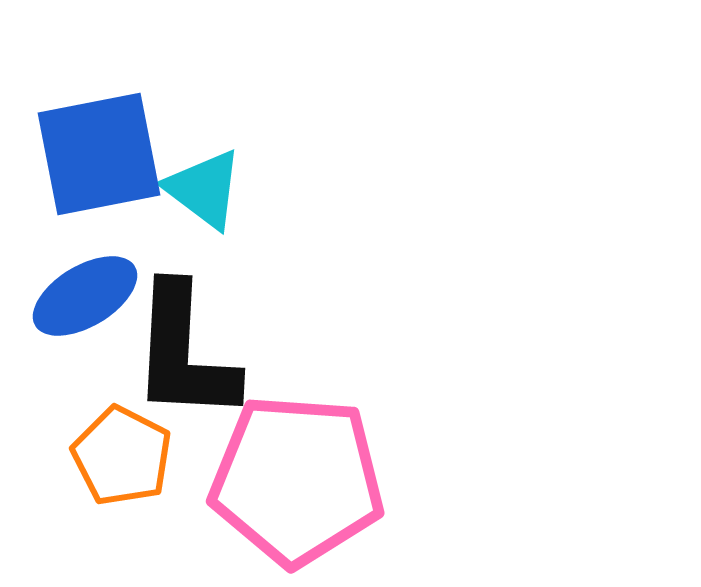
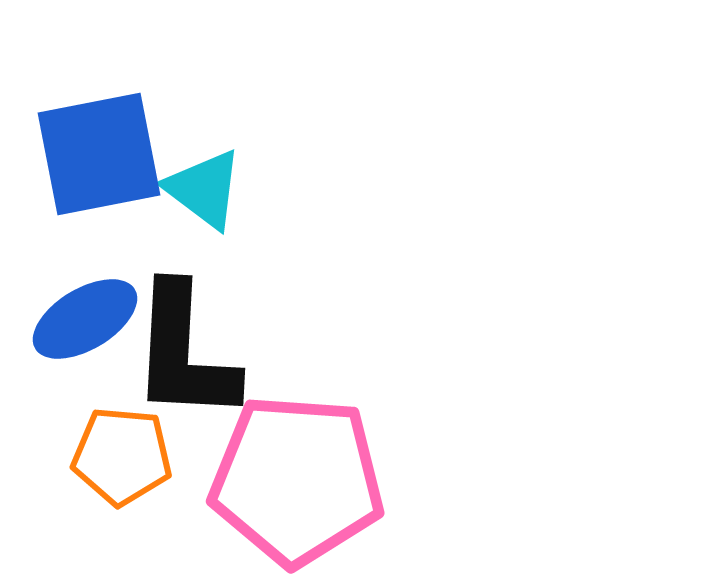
blue ellipse: moved 23 px down
orange pentagon: rotated 22 degrees counterclockwise
